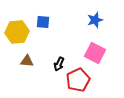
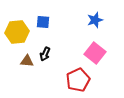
pink square: rotated 10 degrees clockwise
black arrow: moved 14 px left, 10 px up
